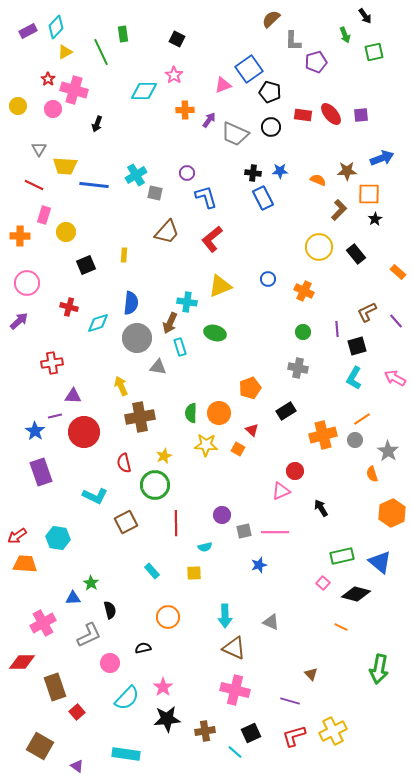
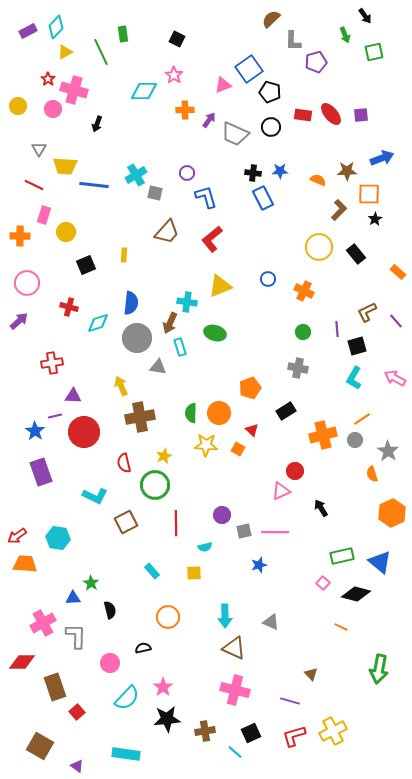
gray L-shape at (89, 635): moved 13 px left, 1 px down; rotated 64 degrees counterclockwise
